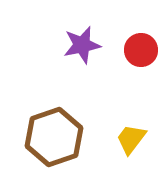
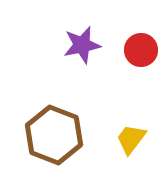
brown hexagon: moved 2 px up; rotated 20 degrees counterclockwise
